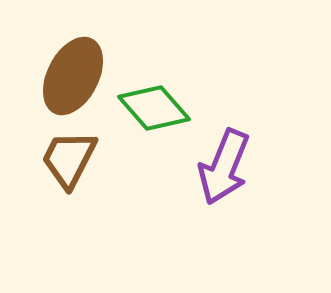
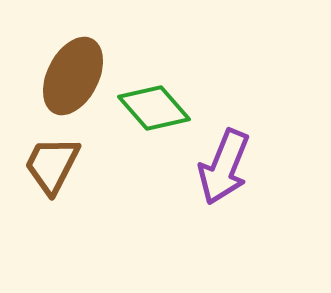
brown trapezoid: moved 17 px left, 6 px down
